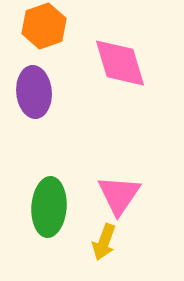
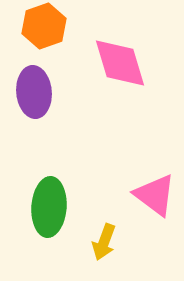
pink triangle: moved 36 px right; rotated 27 degrees counterclockwise
